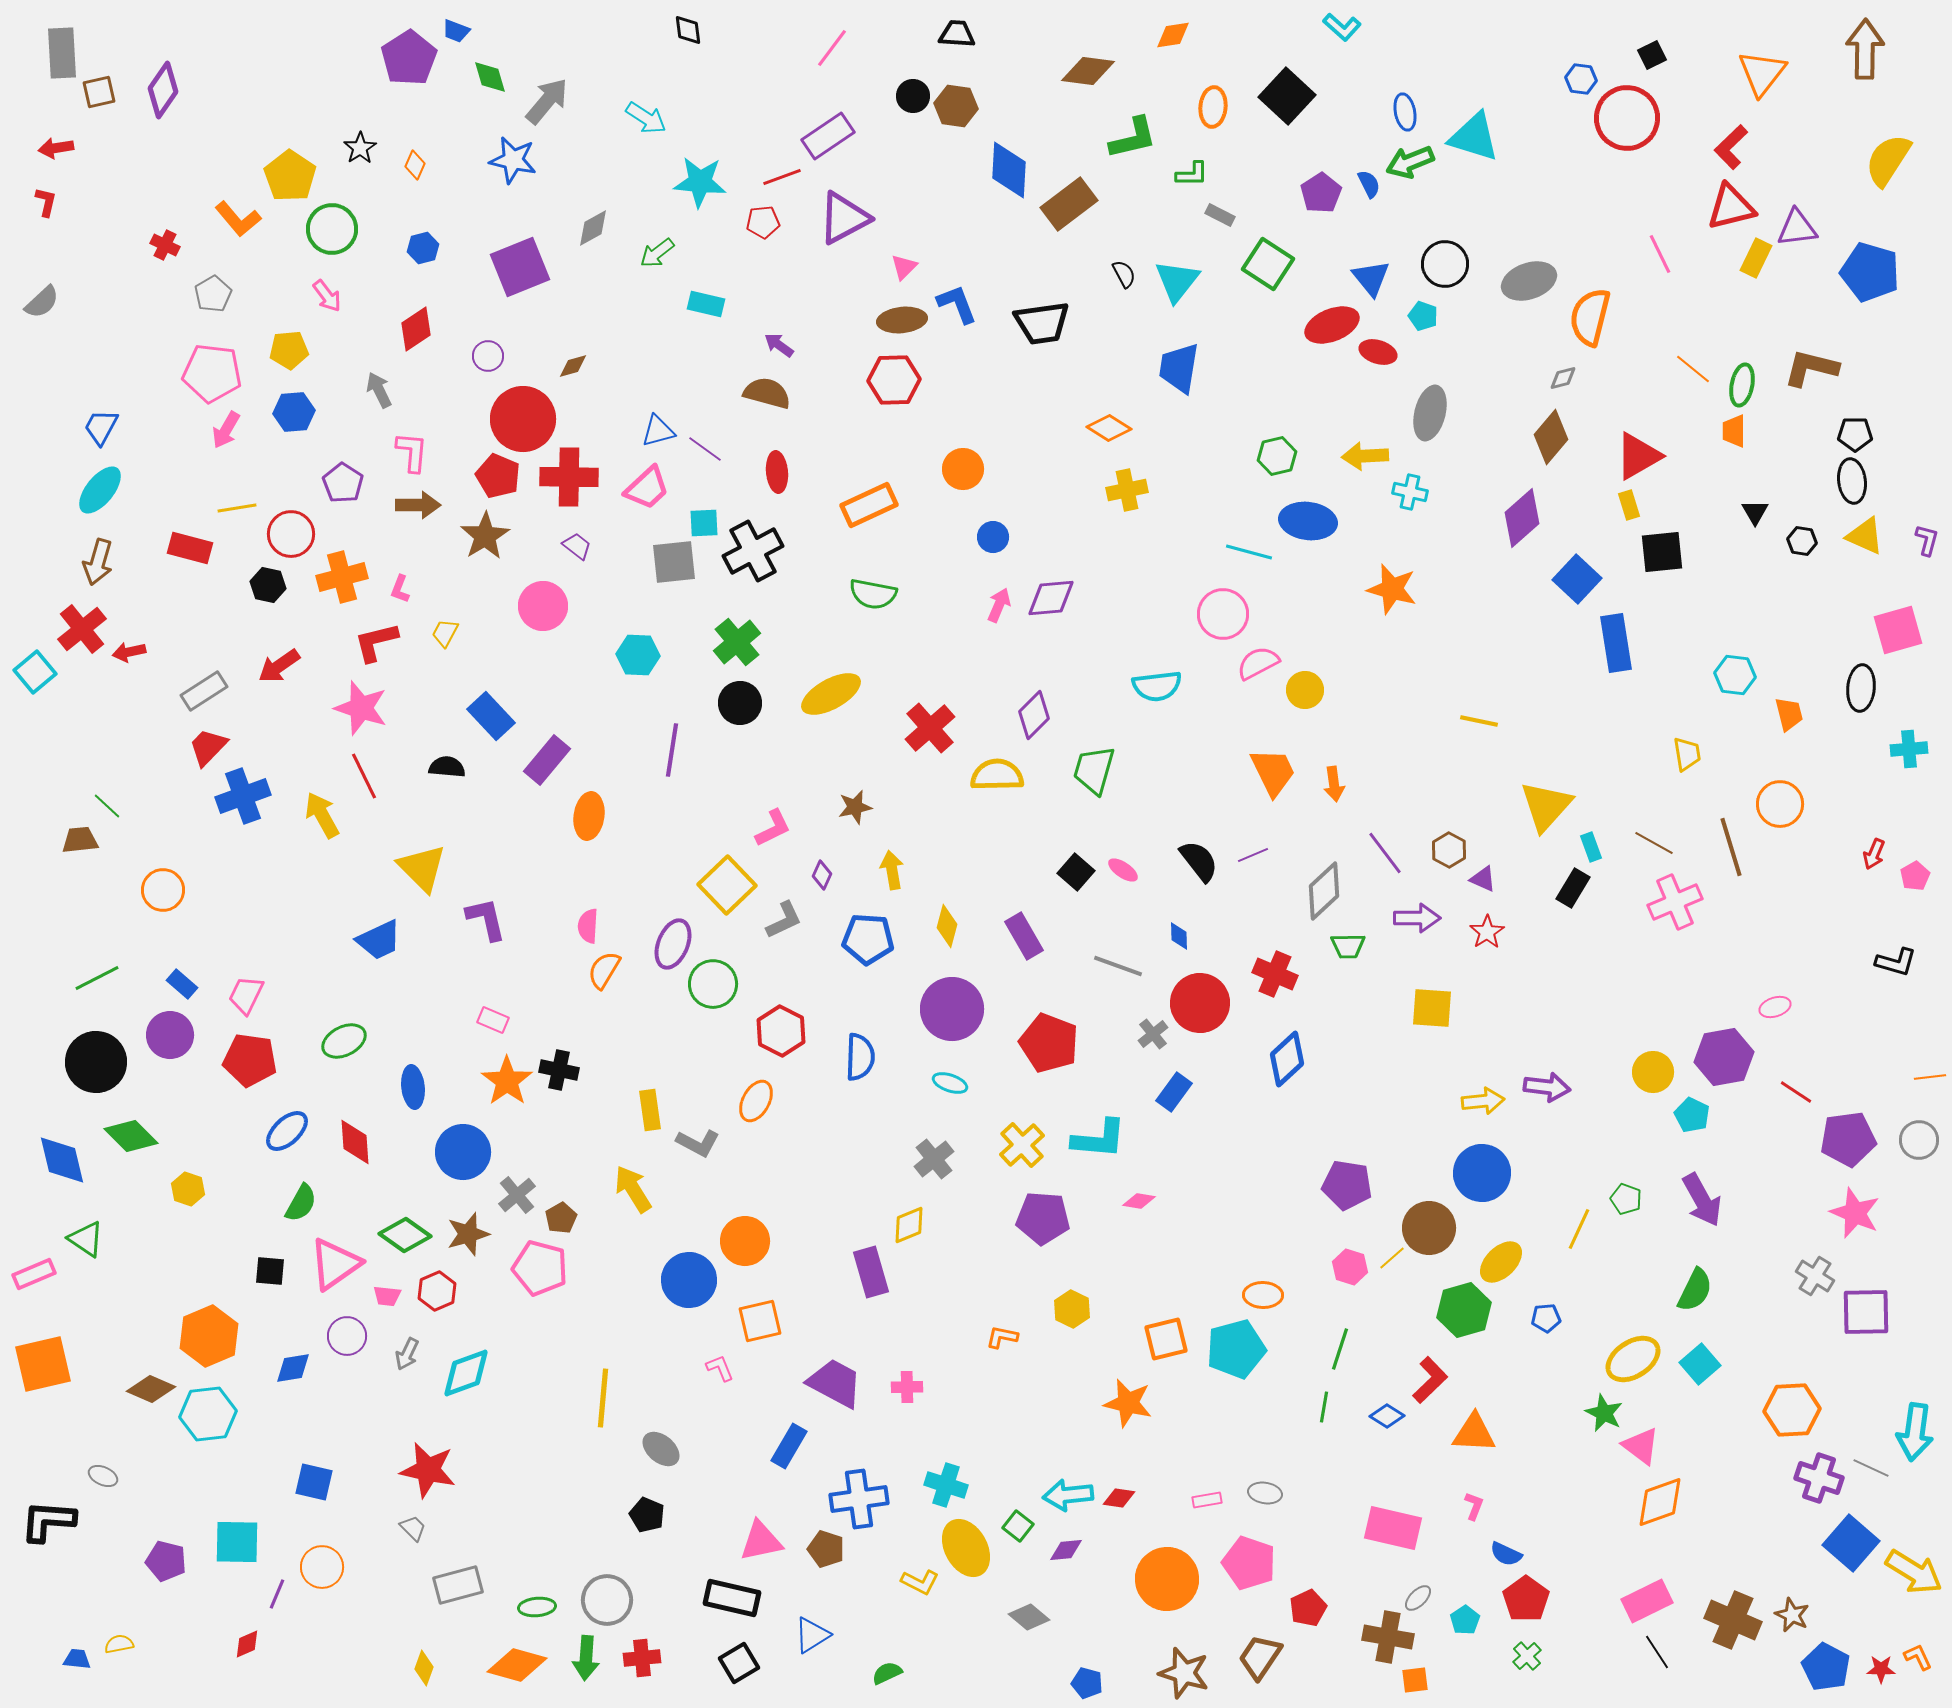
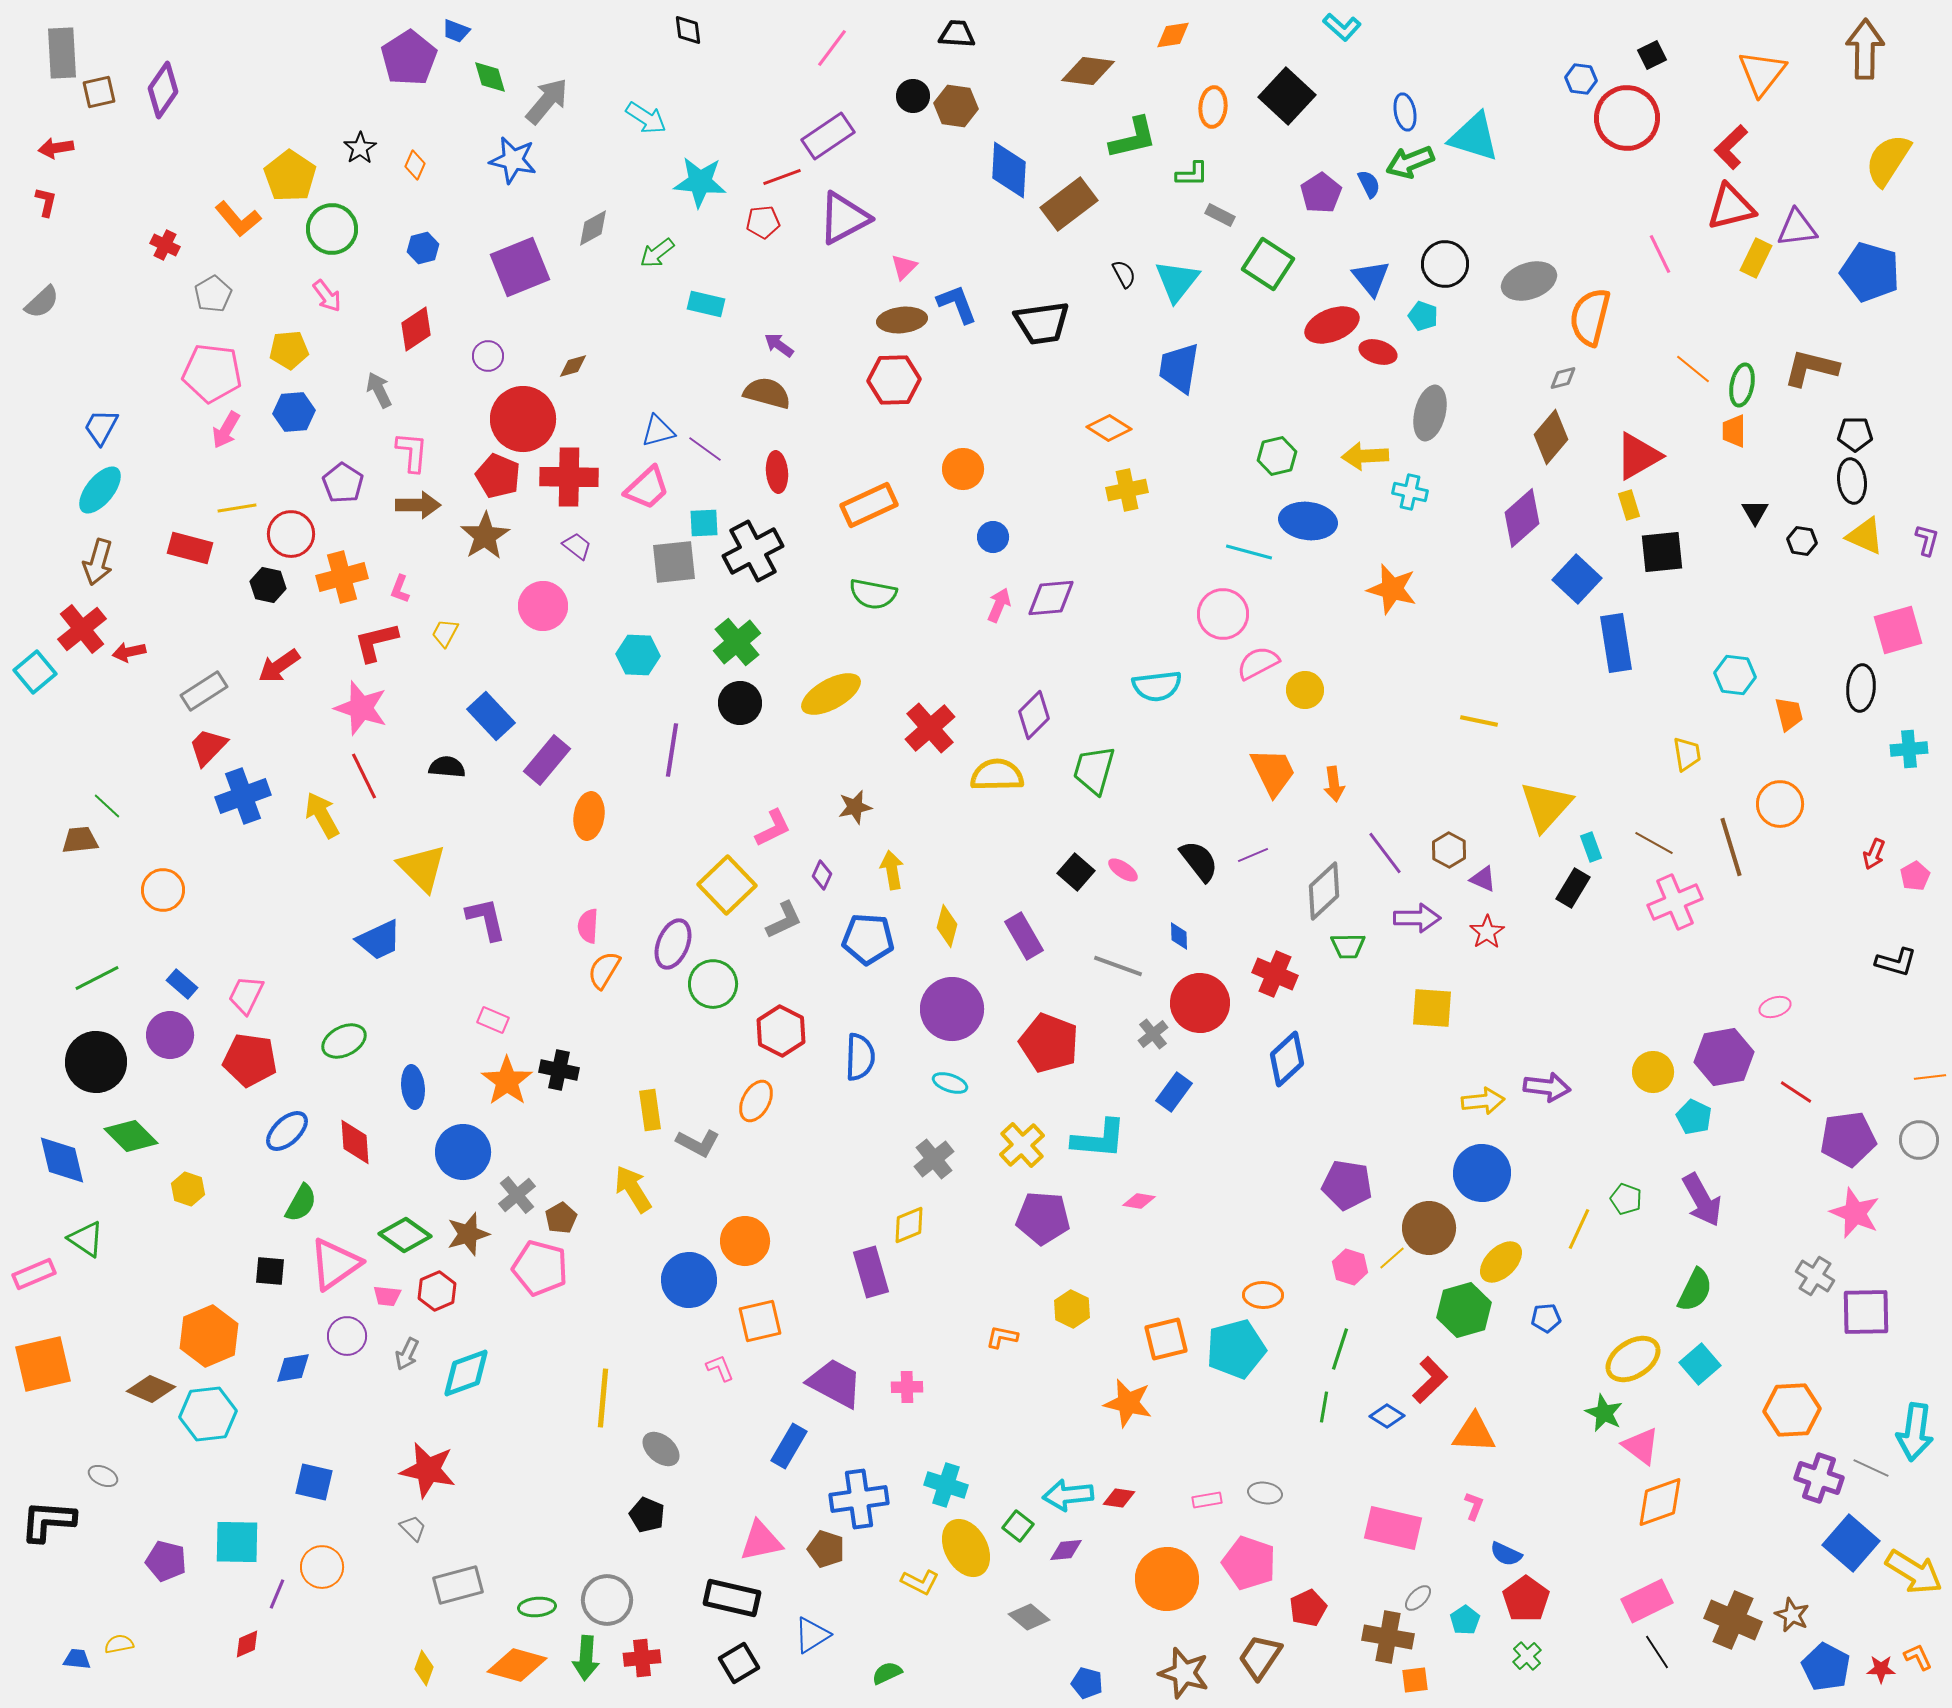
cyan pentagon at (1692, 1115): moved 2 px right, 2 px down
